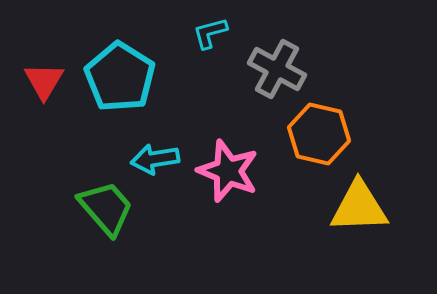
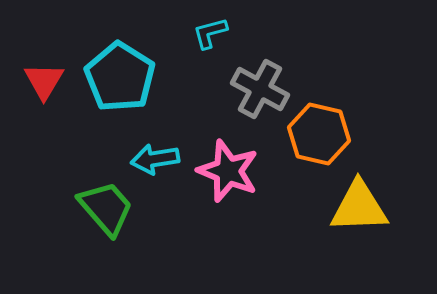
gray cross: moved 17 px left, 20 px down
